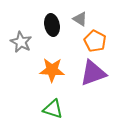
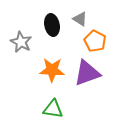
purple triangle: moved 6 px left
green triangle: rotated 10 degrees counterclockwise
